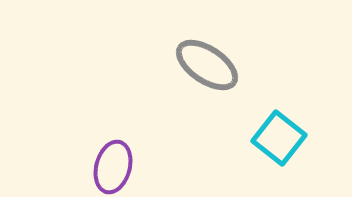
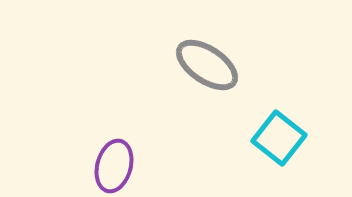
purple ellipse: moved 1 px right, 1 px up
